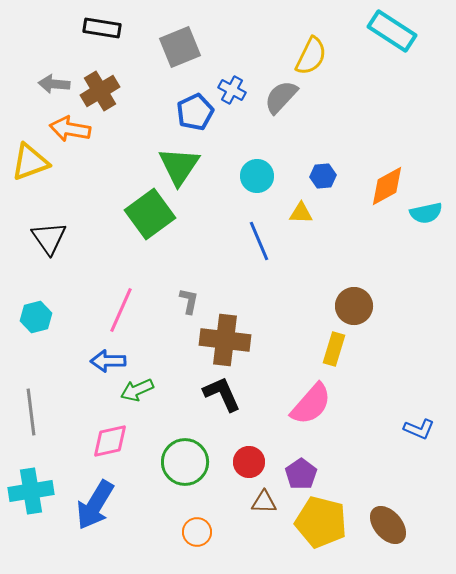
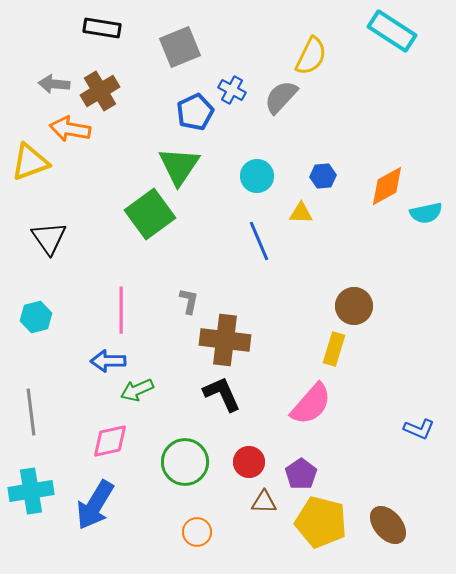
pink line at (121, 310): rotated 24 degrees counterclockwise
